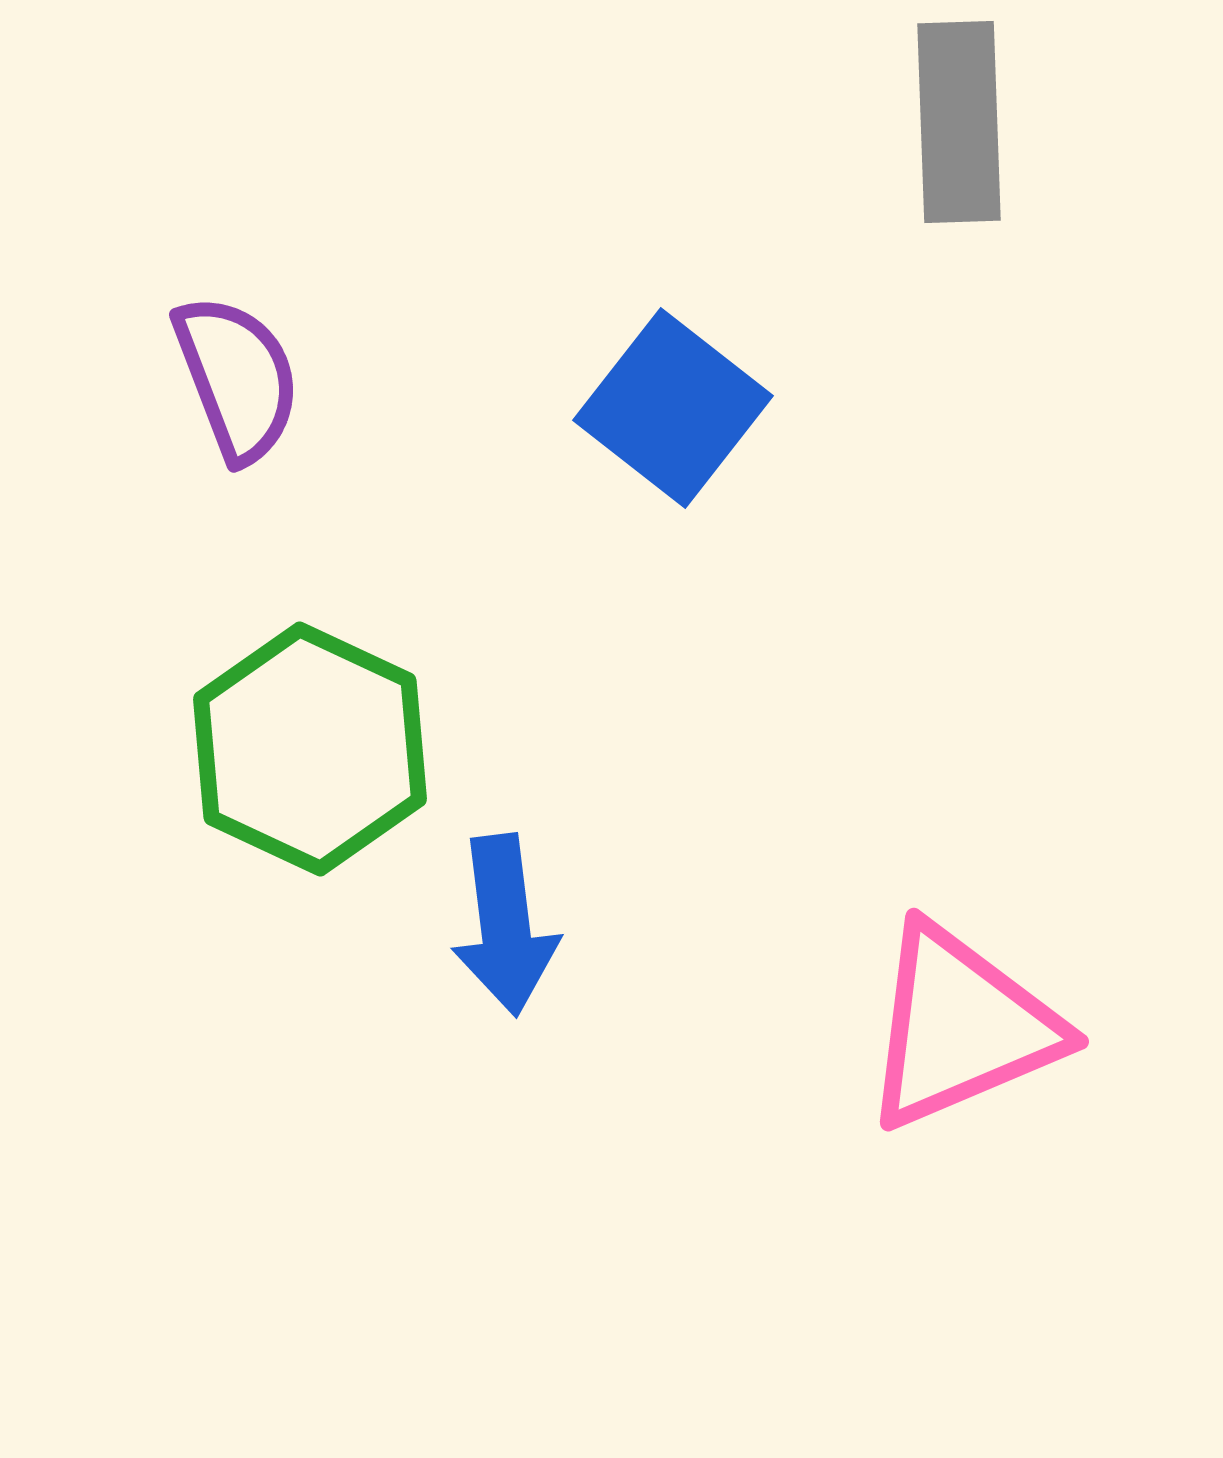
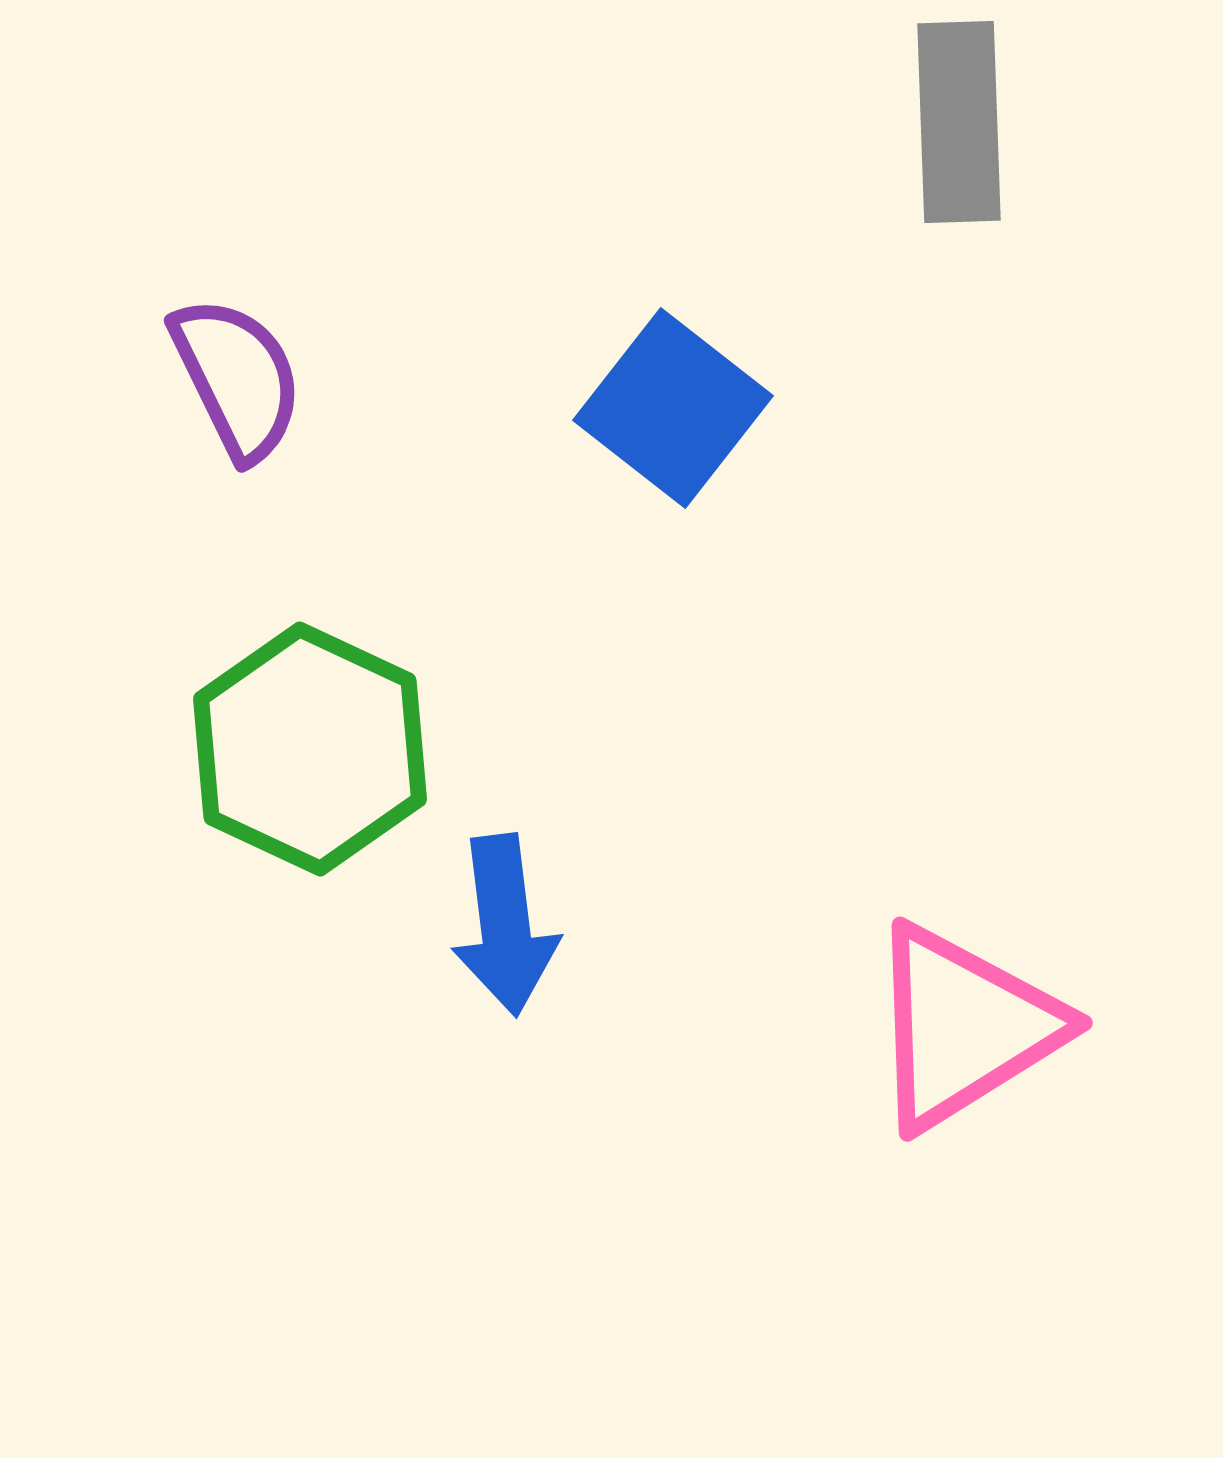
purple semicircle: rotated 5 degrees counterclockwise
pink triangle: moved 3 px right; rotated 9 degrees counterclockwise
